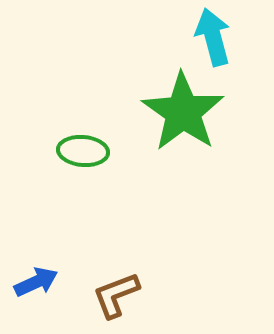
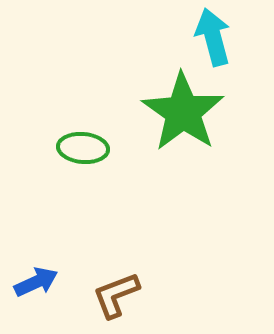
green ellipse: moved 3 px up
